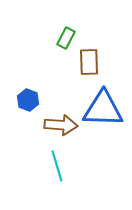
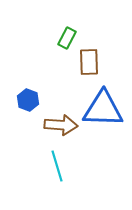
green rectangle: moved 1 px right
